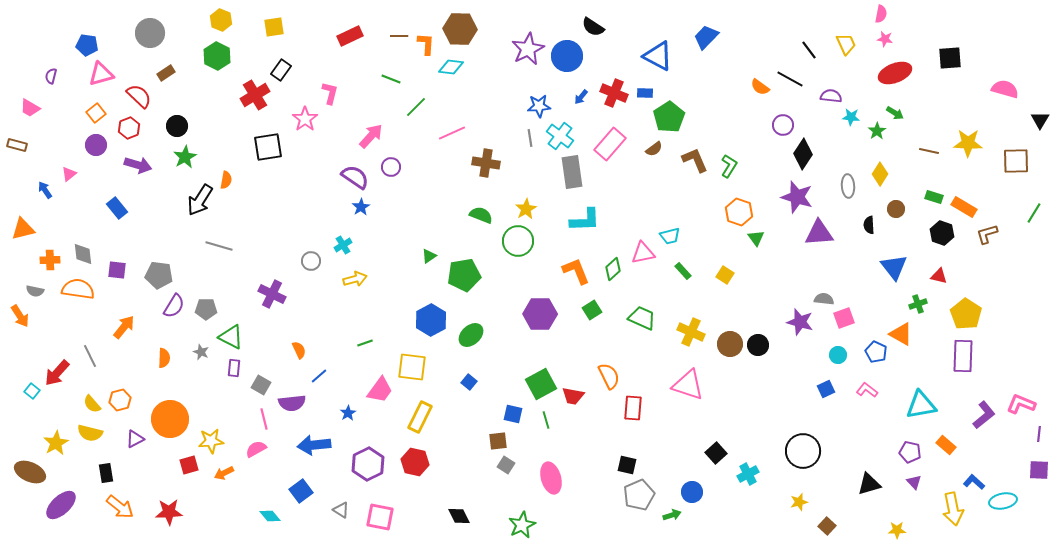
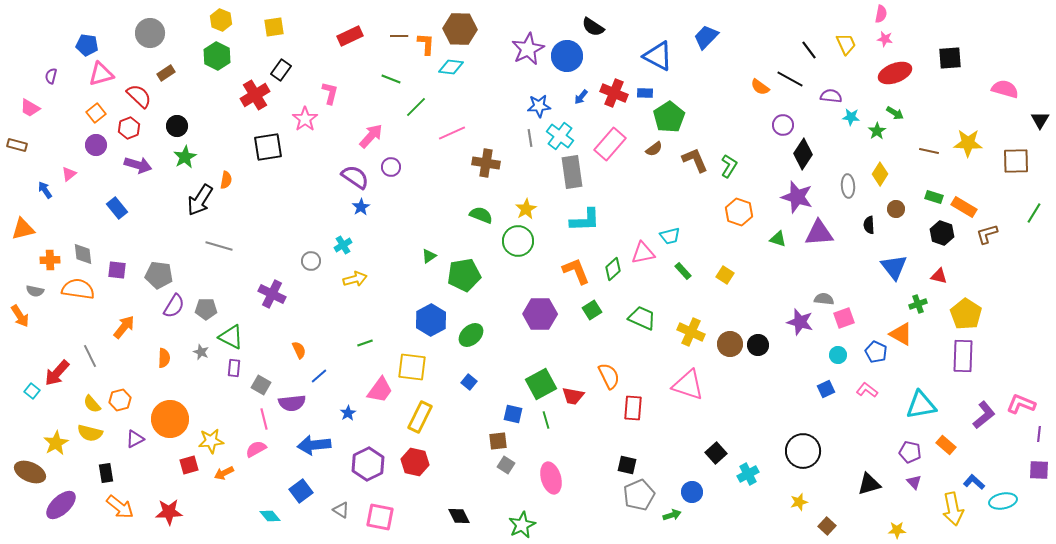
green triangle at (756, 238): moved 22 px right, 1 px down; rotated 36 degrees counterclockwise
